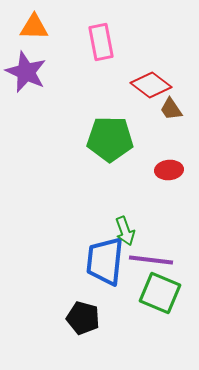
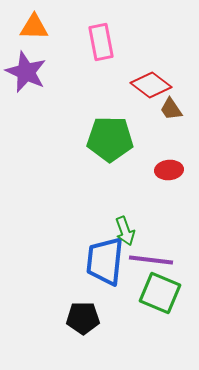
black pentagon: rotated 16 degrees counterclockwise
